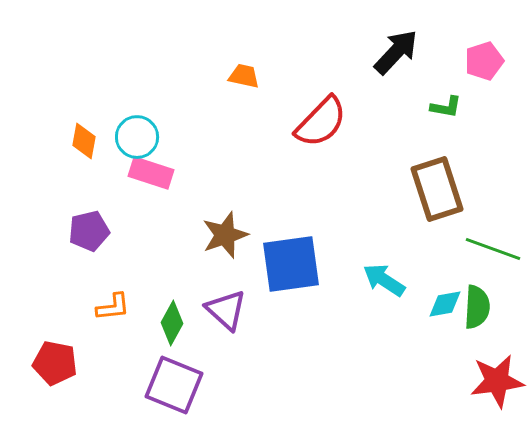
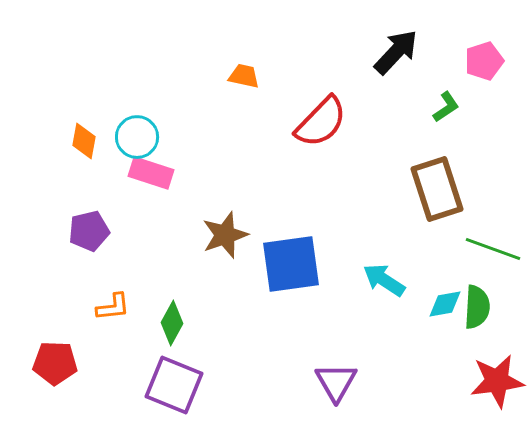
green L-shape: rotated 44 degrees counterclockwise
purple triangle: moved 110 px right, 72 px down; rotated 18 degrees clockwise
red pentagon: rotated 9 degrees counterclockwise
